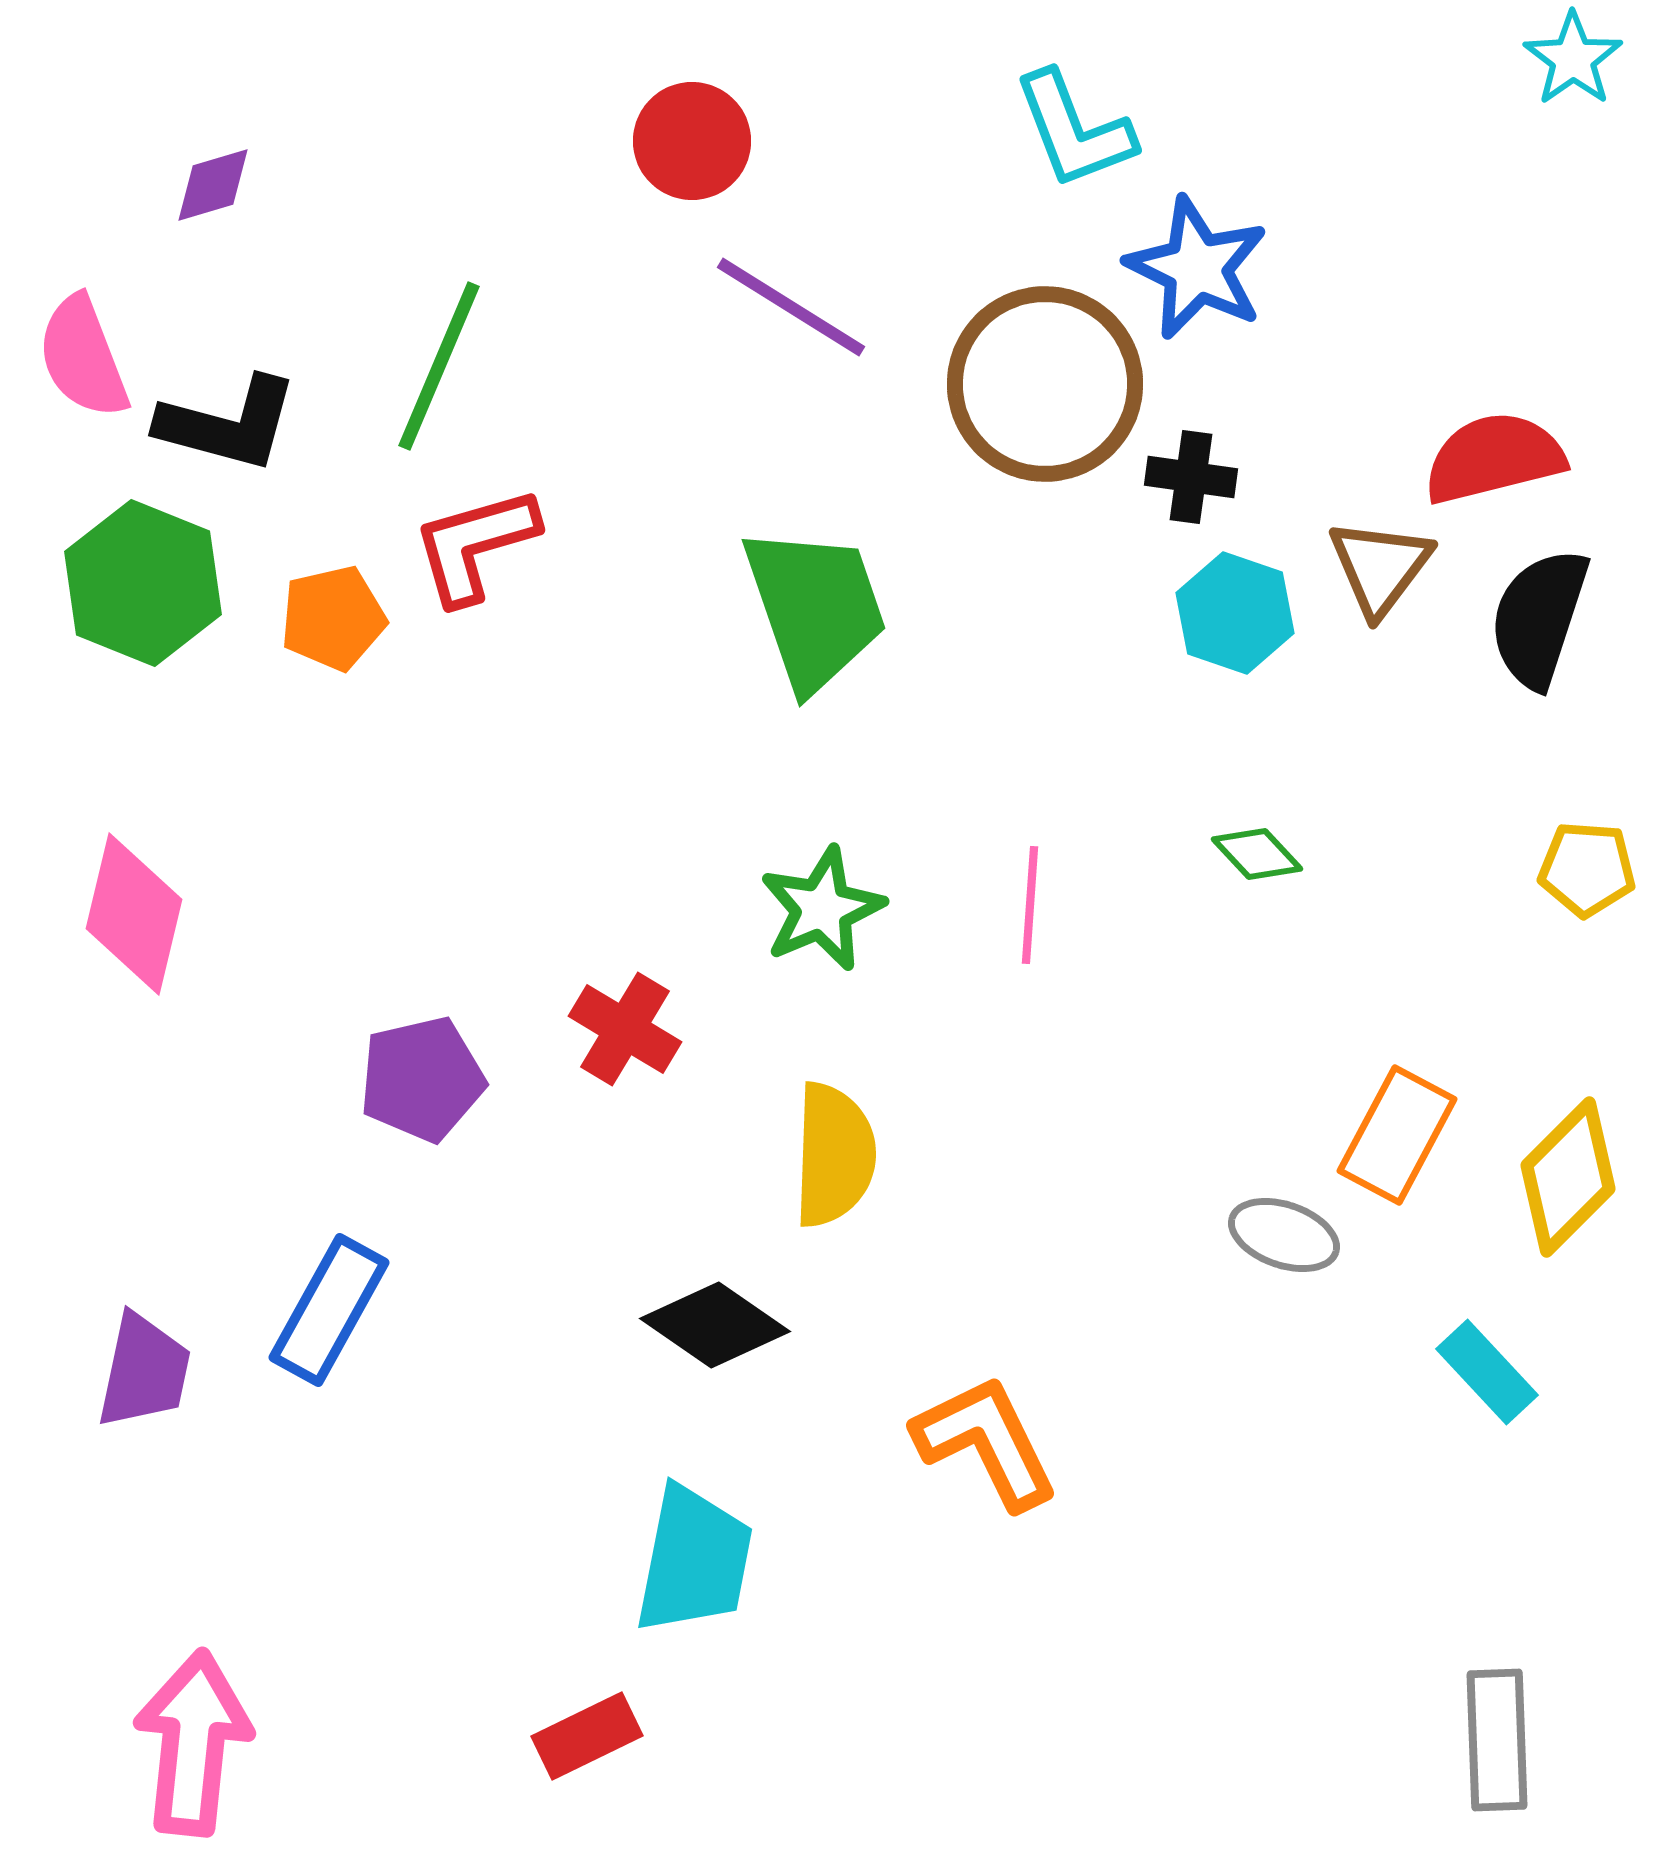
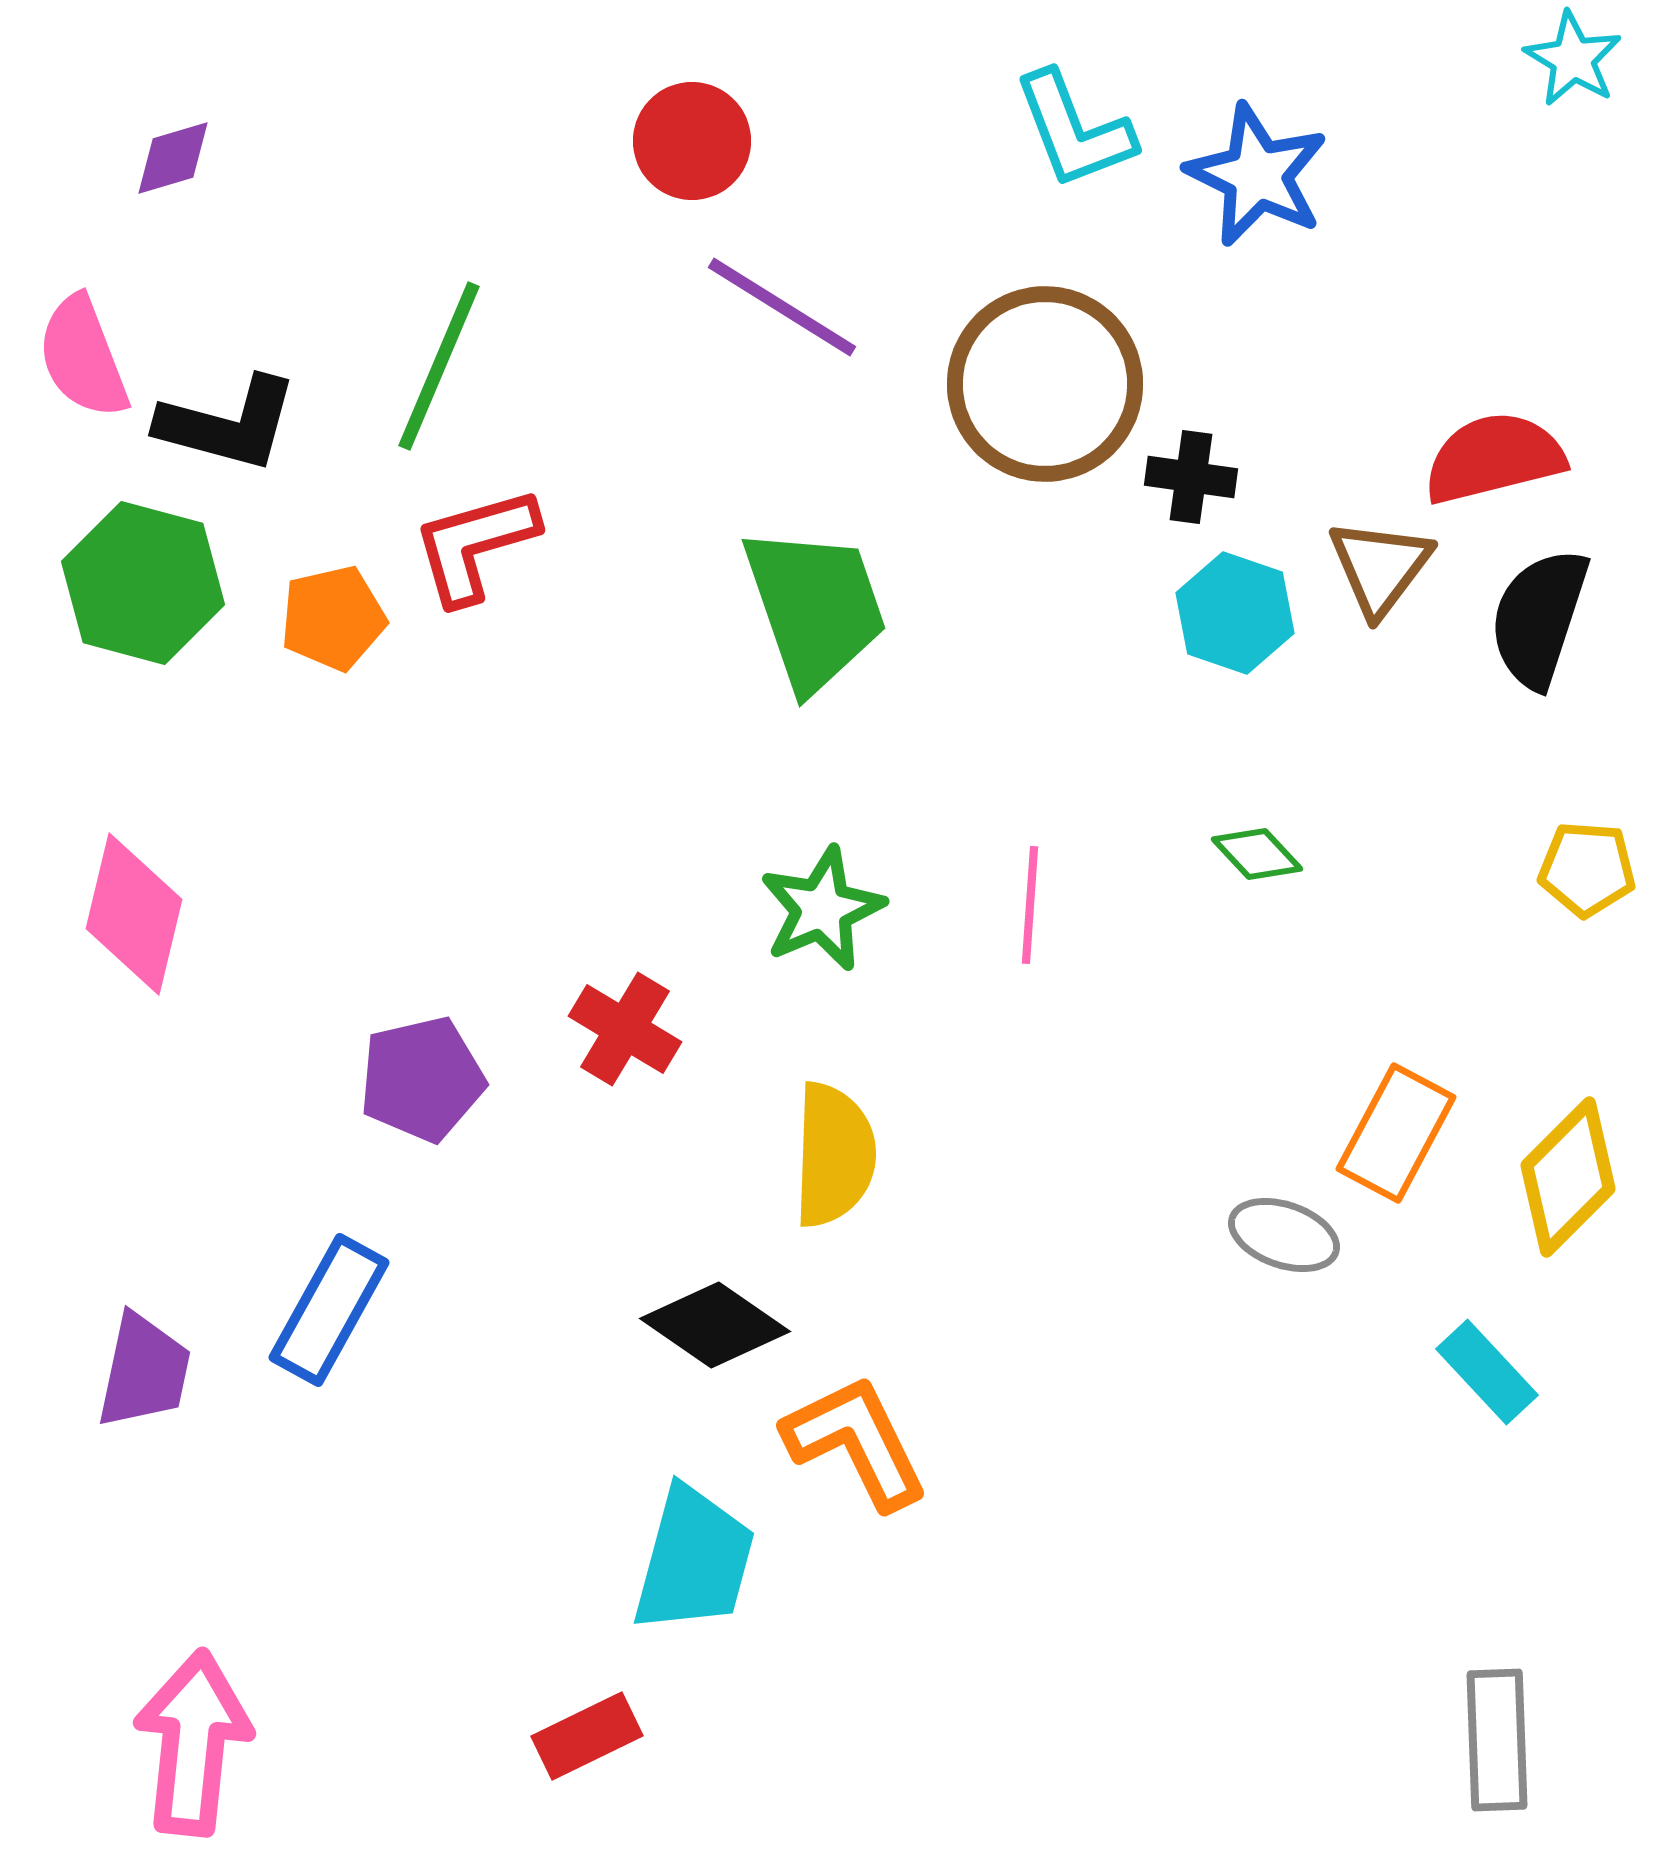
cyan star: rotated 6 degrees counterclockwise
purple diamond: moved 40 px left, 27 px up
blue star: moved 60 px right, 93 px up
purple line: moved 9 px left
green hexagon: rotated 7 degrees counterclockwise
orange rectangle: moved 1 px left, 2 px up
orange L-shape: moved 130 px left
cyan trapezoid: rotated 4 degrees clockwise
